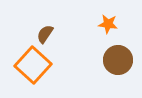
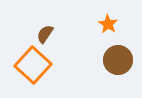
orange star: rotated 24 degrees clockwise
